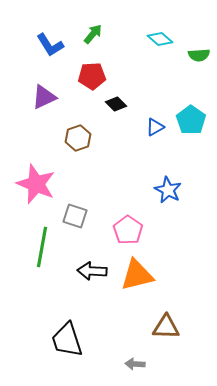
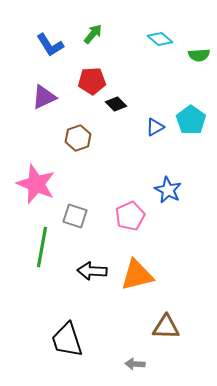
red pentagon: moved 5 px down
pink pentagon: moved 2 px right, 14 px up; rotated 12 degrees clockwise
